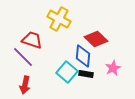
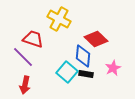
red trapezoid: moved 1 px right, 1 px up
